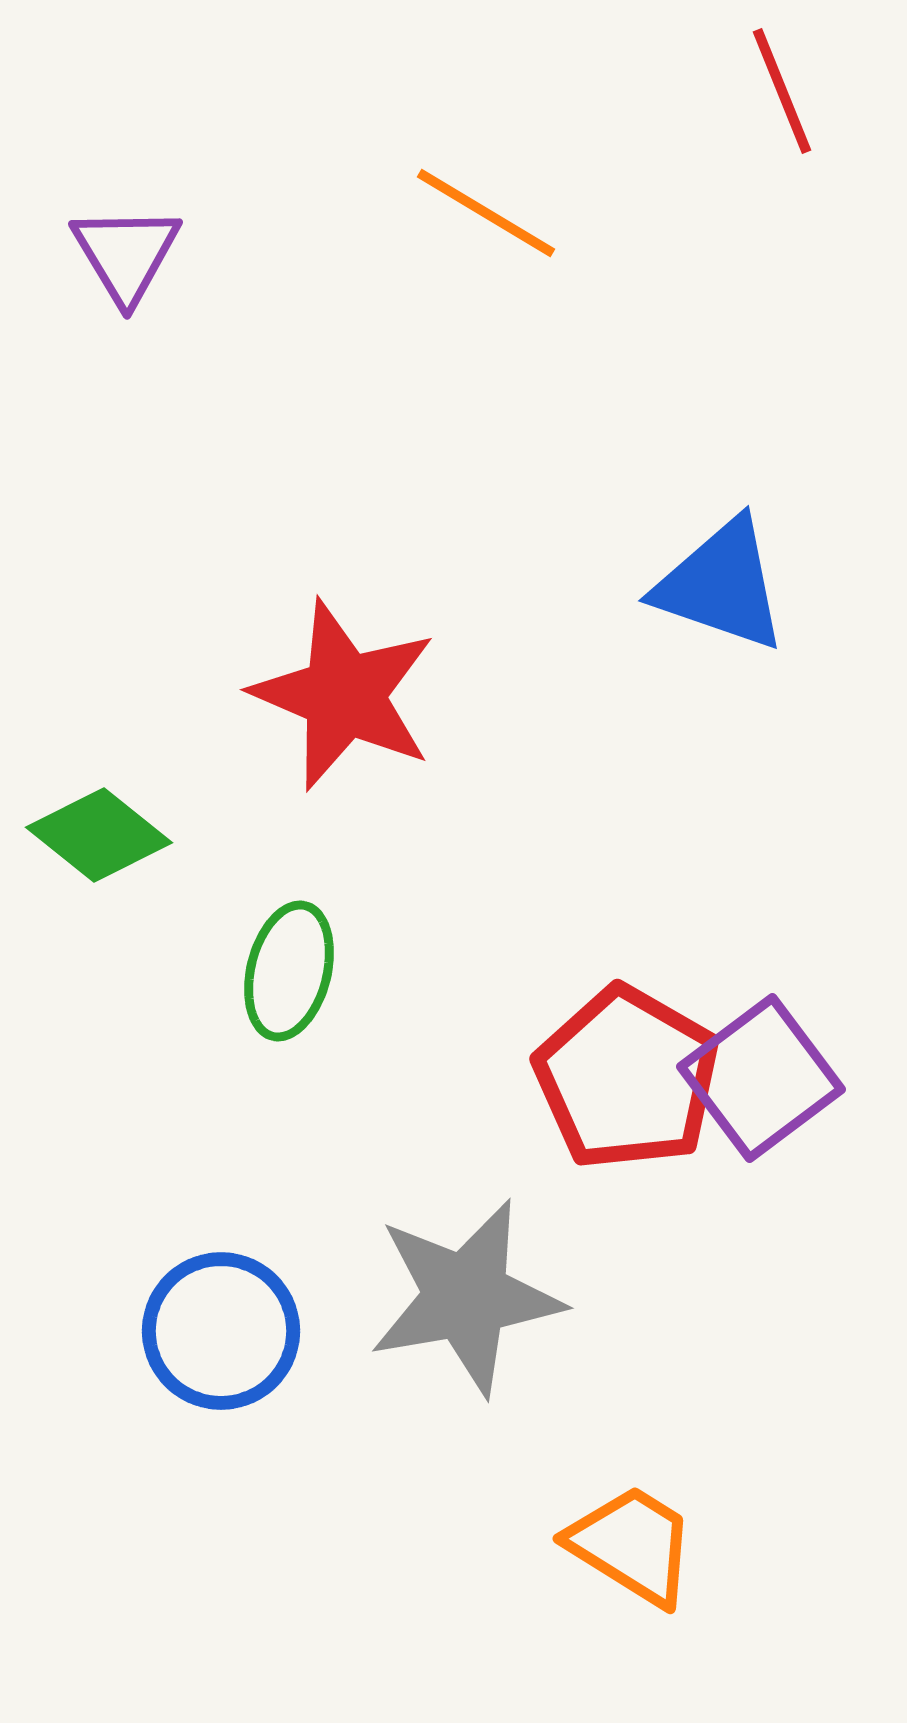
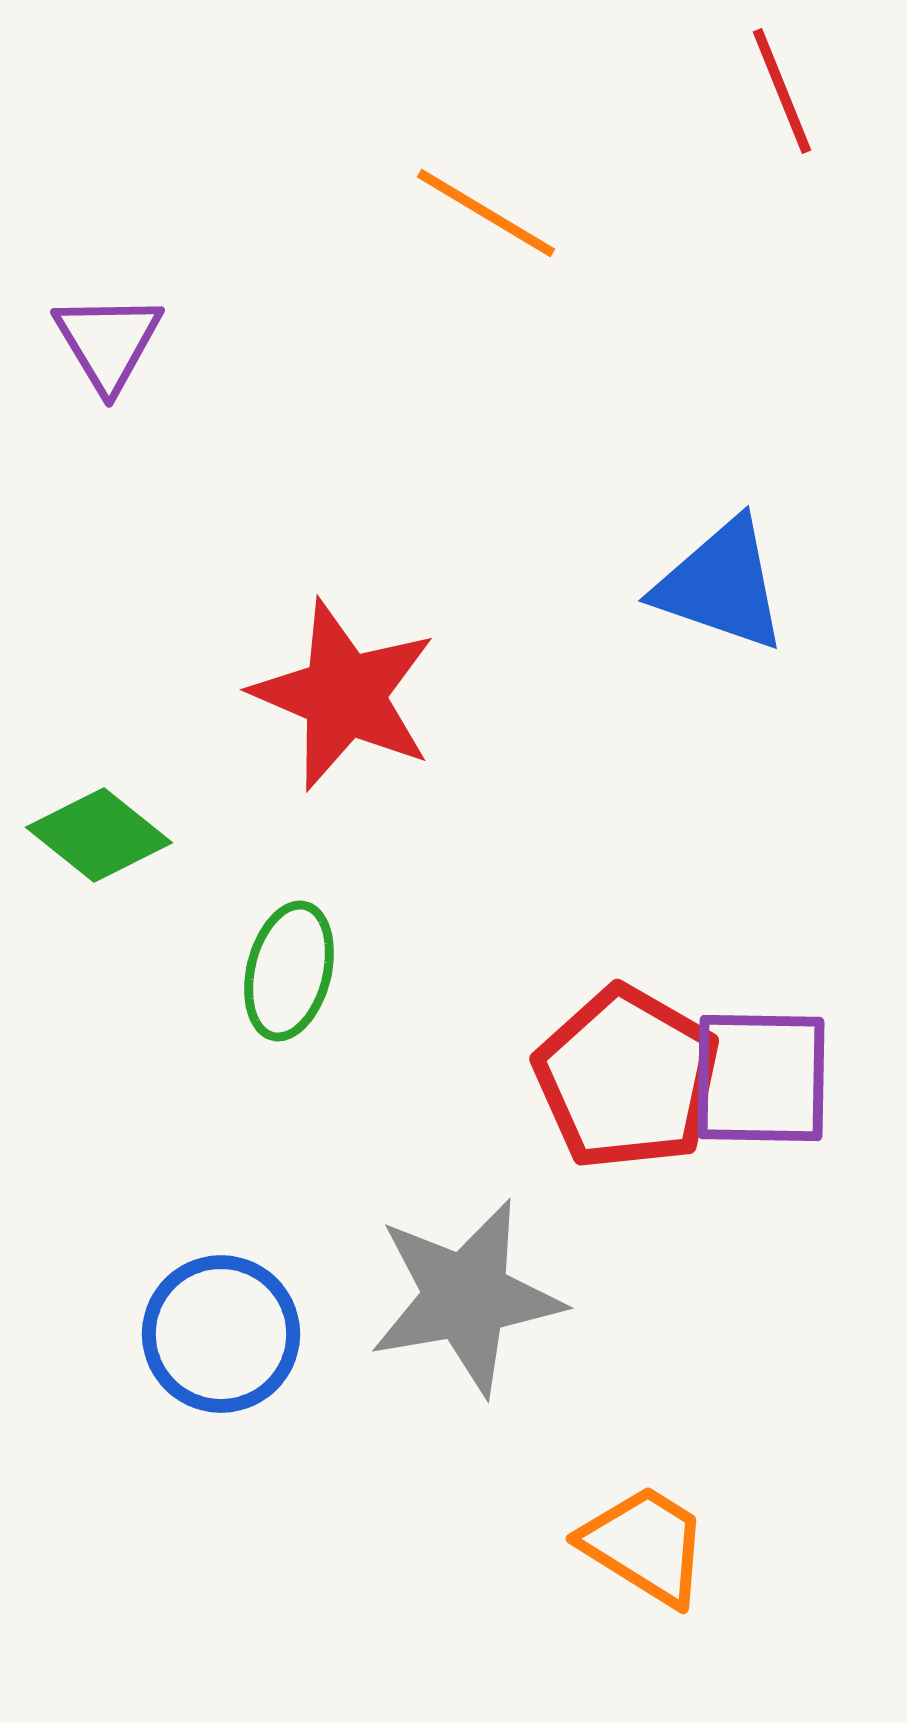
purple triangle: moved 18 px left, 88 px down
purple square: rotated 38 degrees clockwise
blue circle: moved 3 px down
orange trapezoid: moved 13 px right
